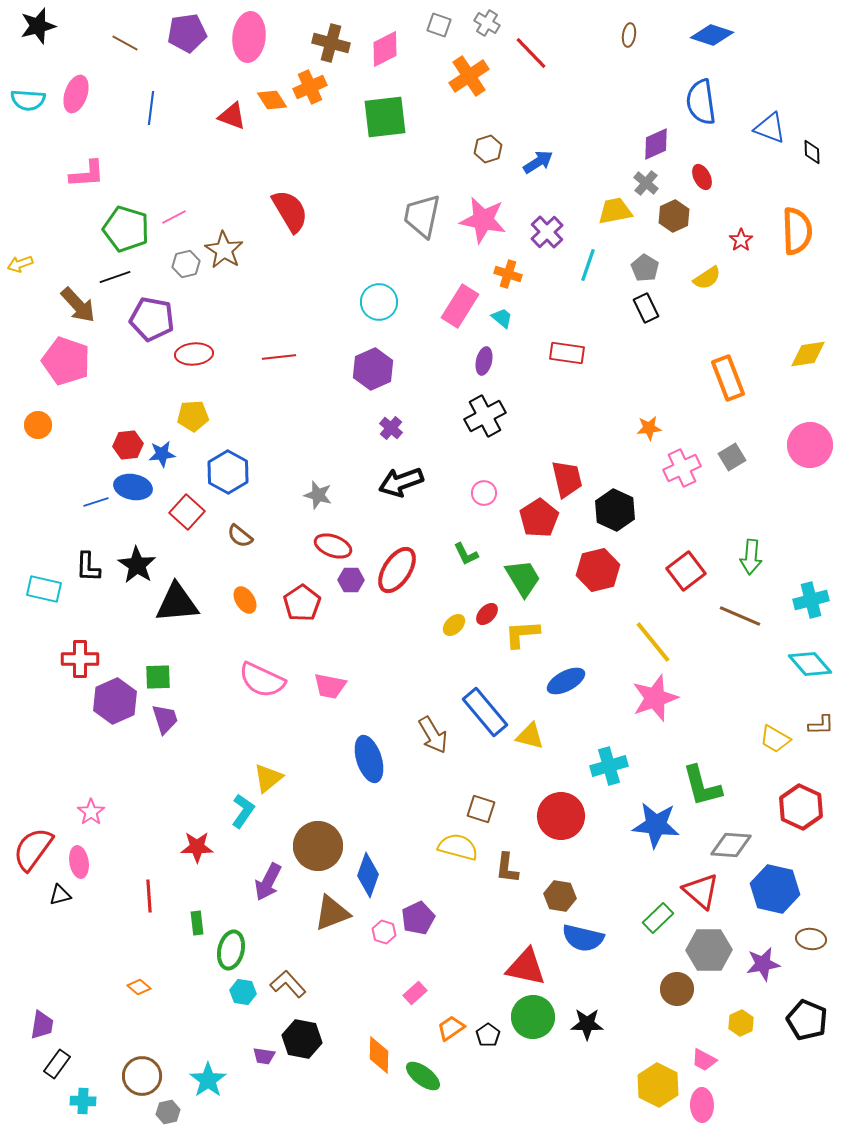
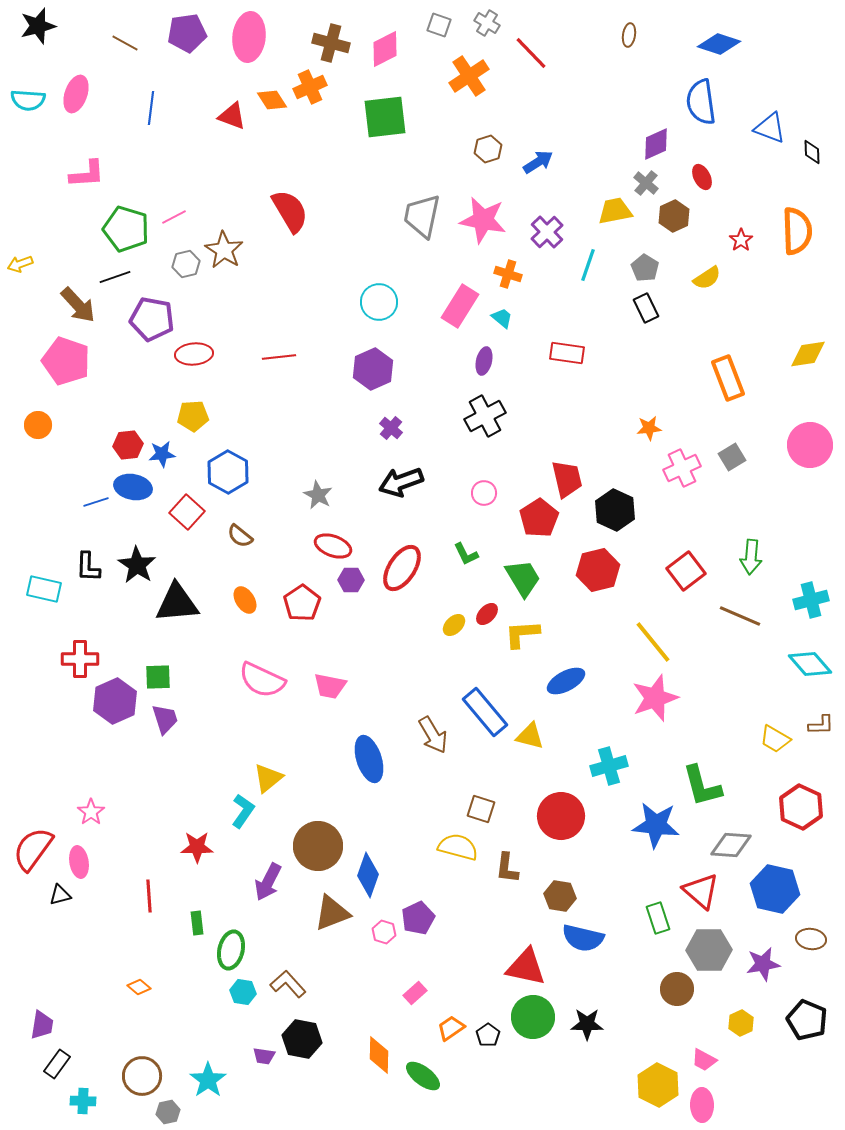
blue diamond at (712, 35): moved 7 px right, 9 px down
gray star at (318, 495): rotated 12 degrees clockwise
red ellipse at (397, 570): moved 5 px right, 2 px up
green rectangle at (658, 918): rotated 64 degrees counterclockwise
